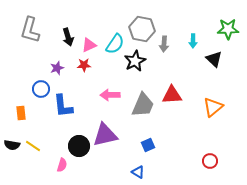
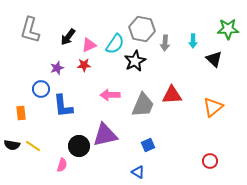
black arrow: rotated 54 degrees clockwise
gray arrow: moved 1 px right, 1 px up
